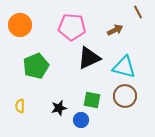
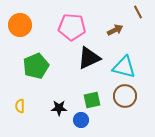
green square: rotated 24 degrees counterclockwise
black star: rotated 14 degrees clockwise
